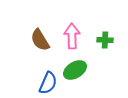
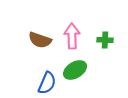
brown semicircle: rotated 40 degrees counterclockwise
blue semicircle: moved 1 px left
